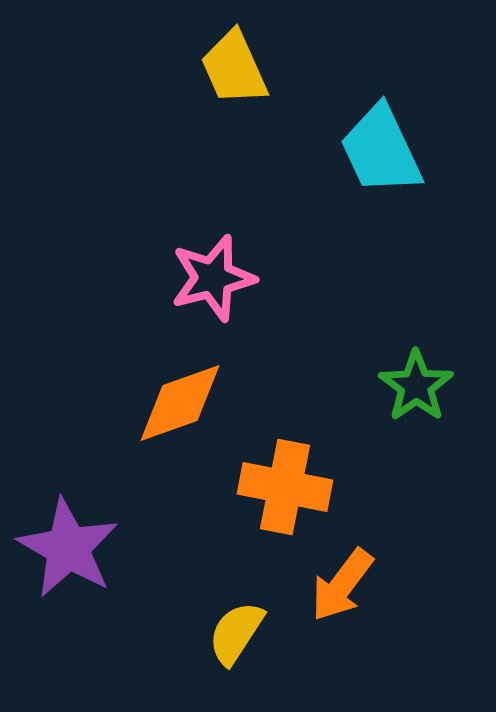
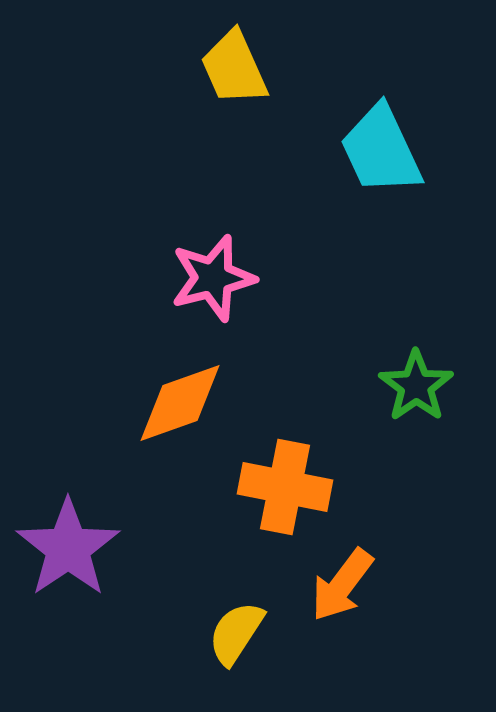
purple star: rotated 8 degrees clockwise
